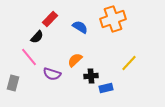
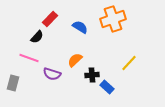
pink line: moved 1 px down; rotated 30 degrees counterclockwise
black cross: moved 1 px right, 1 px up
blue rectangle: moved 1 px right, 1 px up; rotated 56 degrees clockwise
